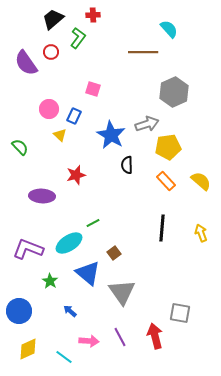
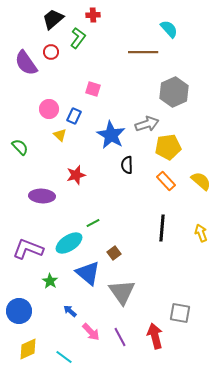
pink arrow: moved 2 px right, 9 px up; rotated 42 degrees clockwise
